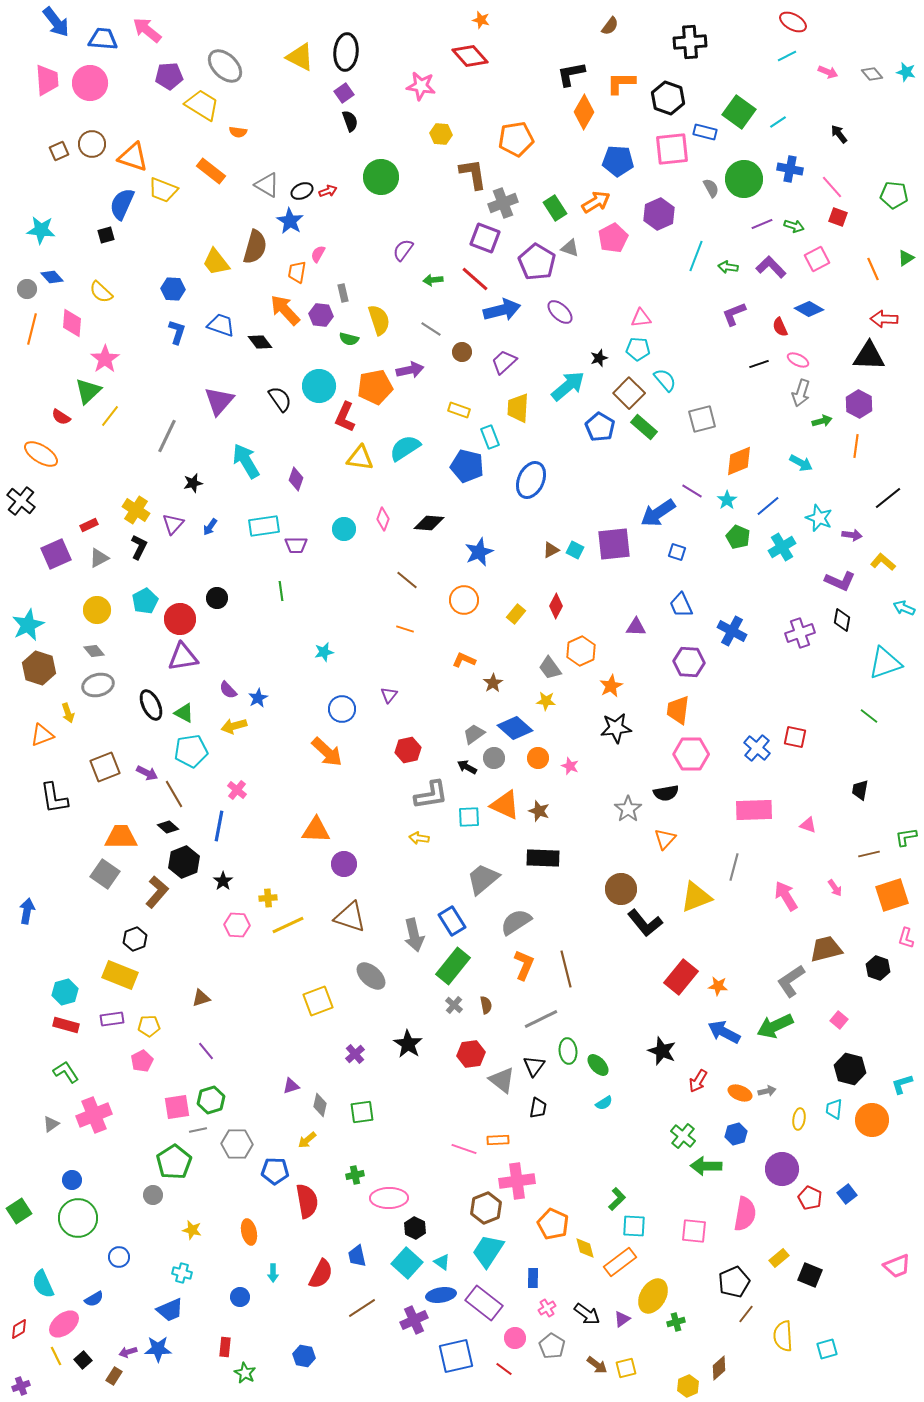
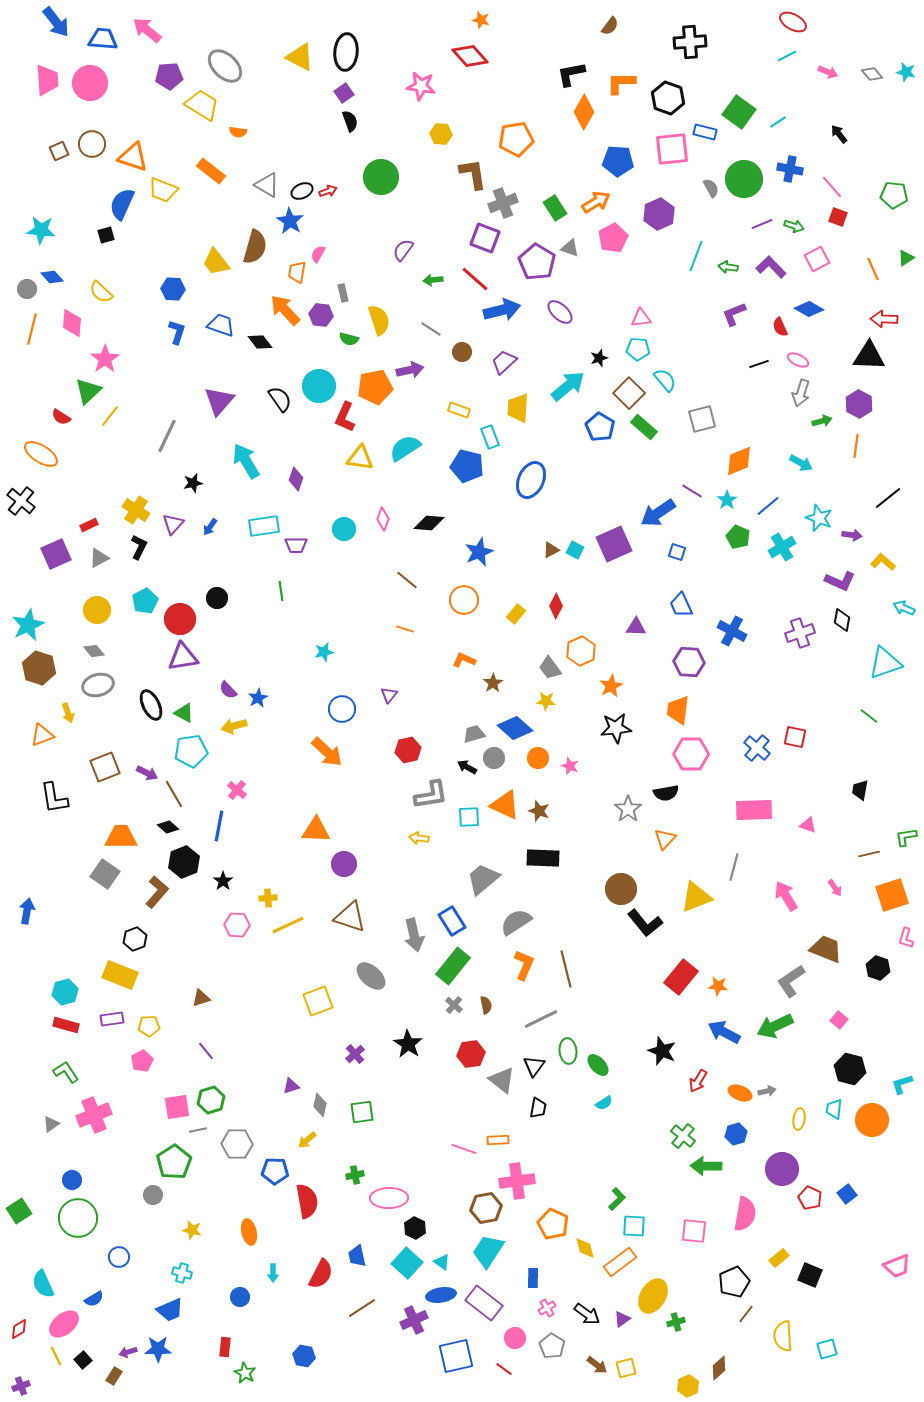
purple square at (614, 544): rotated 18 degrees counterclockwise
gray trapezoid at (474, 734): rotated 20 degrees clockwise
brown trapezoid at (826, 949): rotated 36 degrees clockwise
brown hexagon at (486, 1208): rotated 12 degrees clockwise
